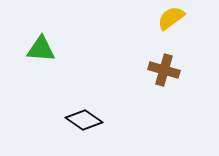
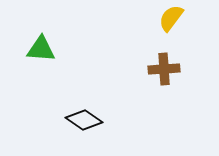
yellow semicircle: rotated 16 degrees counterclockwise
brown cross: moved 1 px up; rotated 20 degrees counterclockwise
